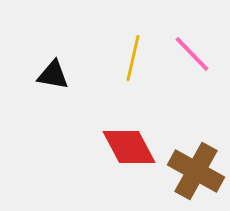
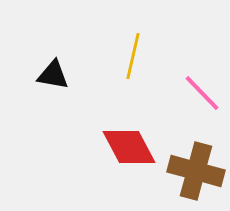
pink line: moved 10 px right, 39 px down
yellow line: moved 2 px up
brown cross: rotated 14 degrees counterclockwise
